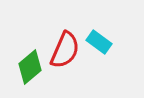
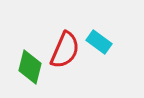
green diamond: rotated 36 degrees counterclockwise
